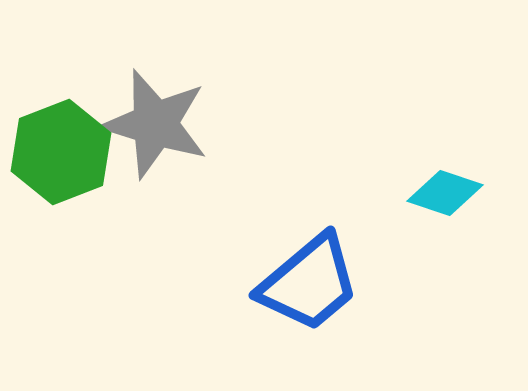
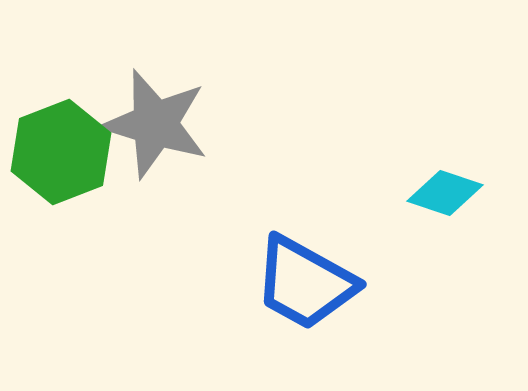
blue trapezoid: moved 4 px left; rotated 69 degrees clockwise
